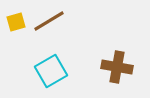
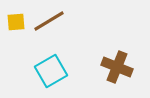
yellow square: rotated 12 degrees clockwise
brown cross: rotated 12 degrees clockwise
